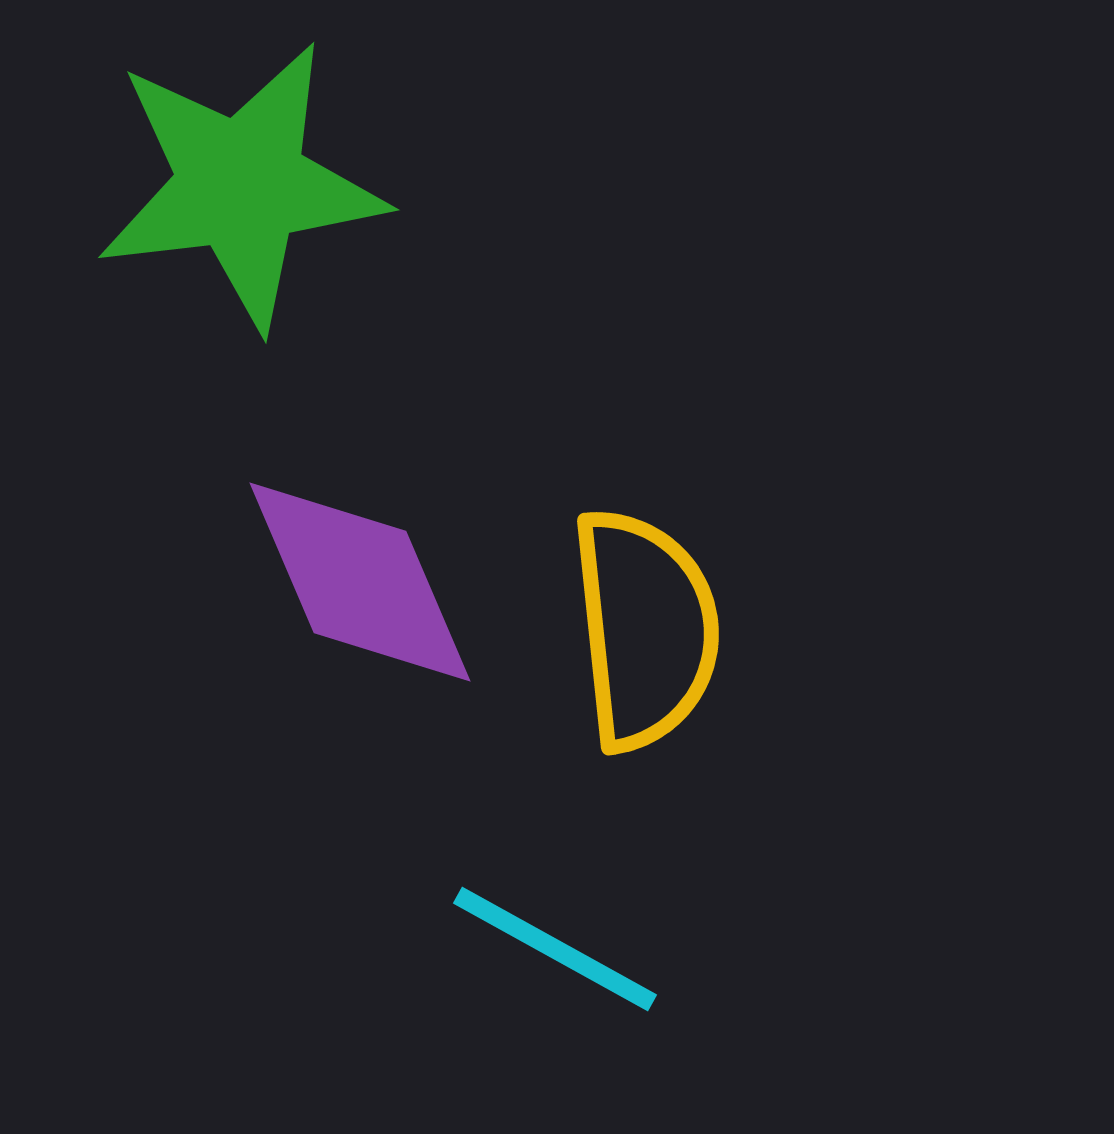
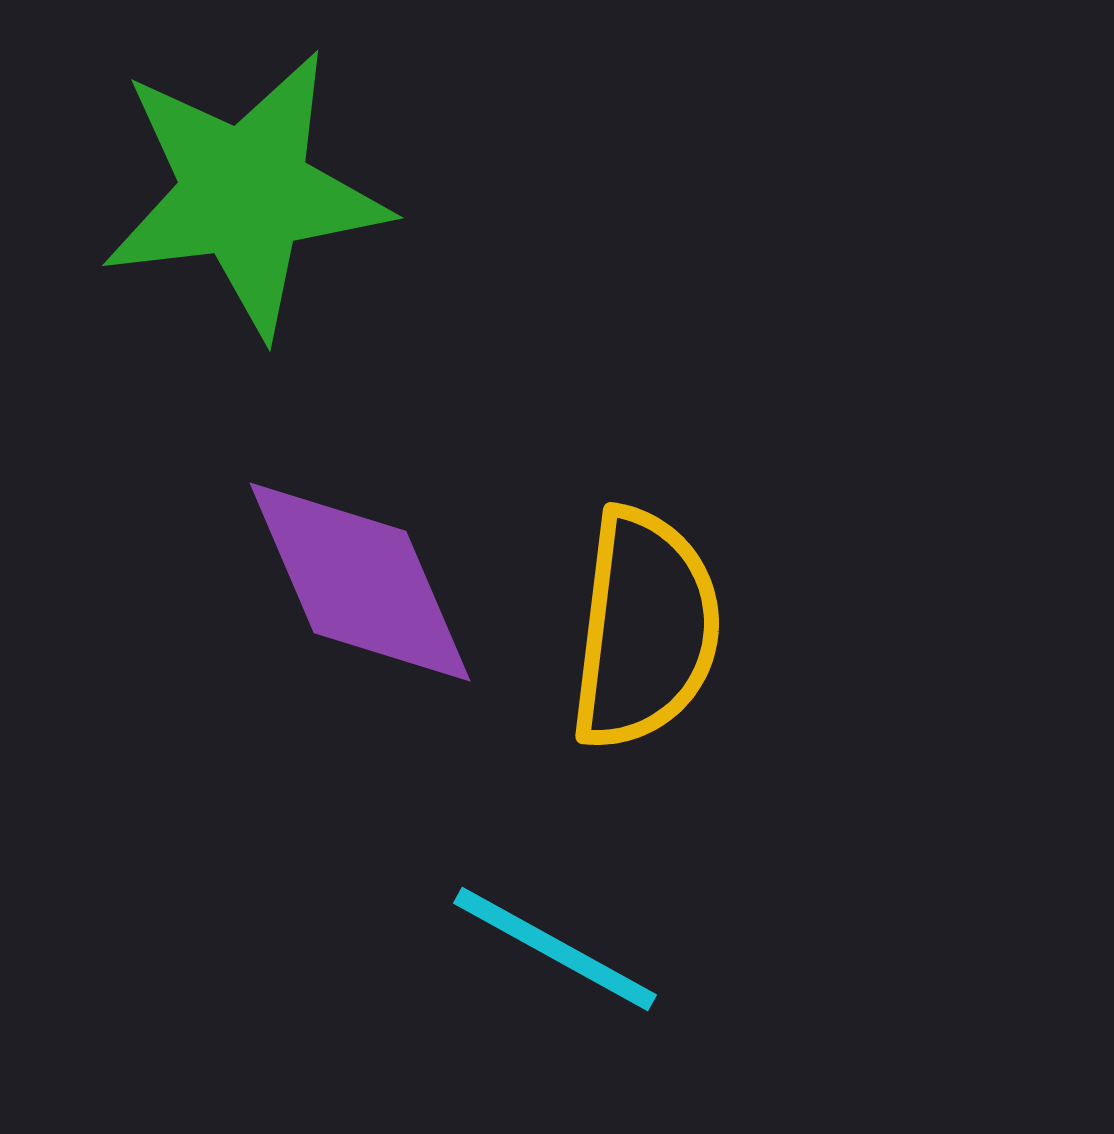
green star: moved 4 px right, 8 px down
yellow semicircle: rotated 13 degrees clockwise
